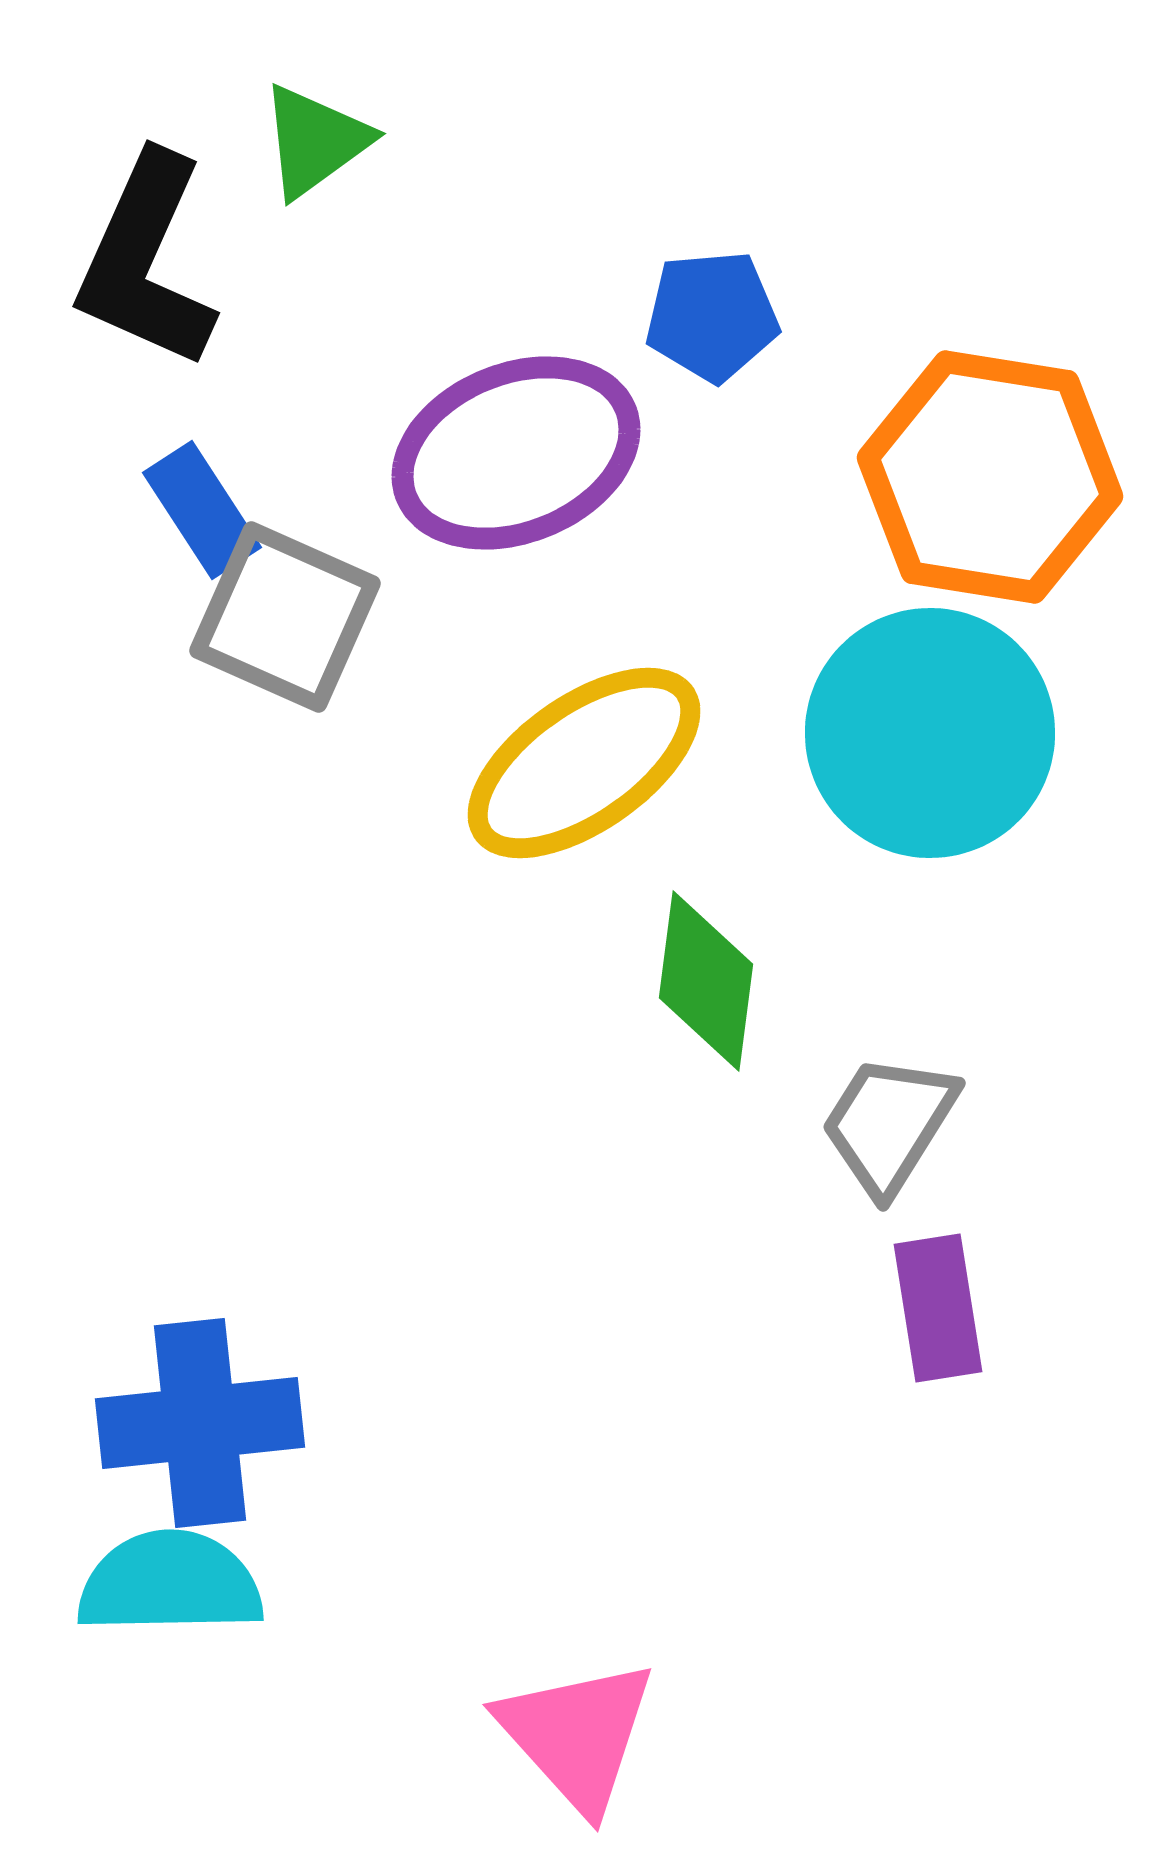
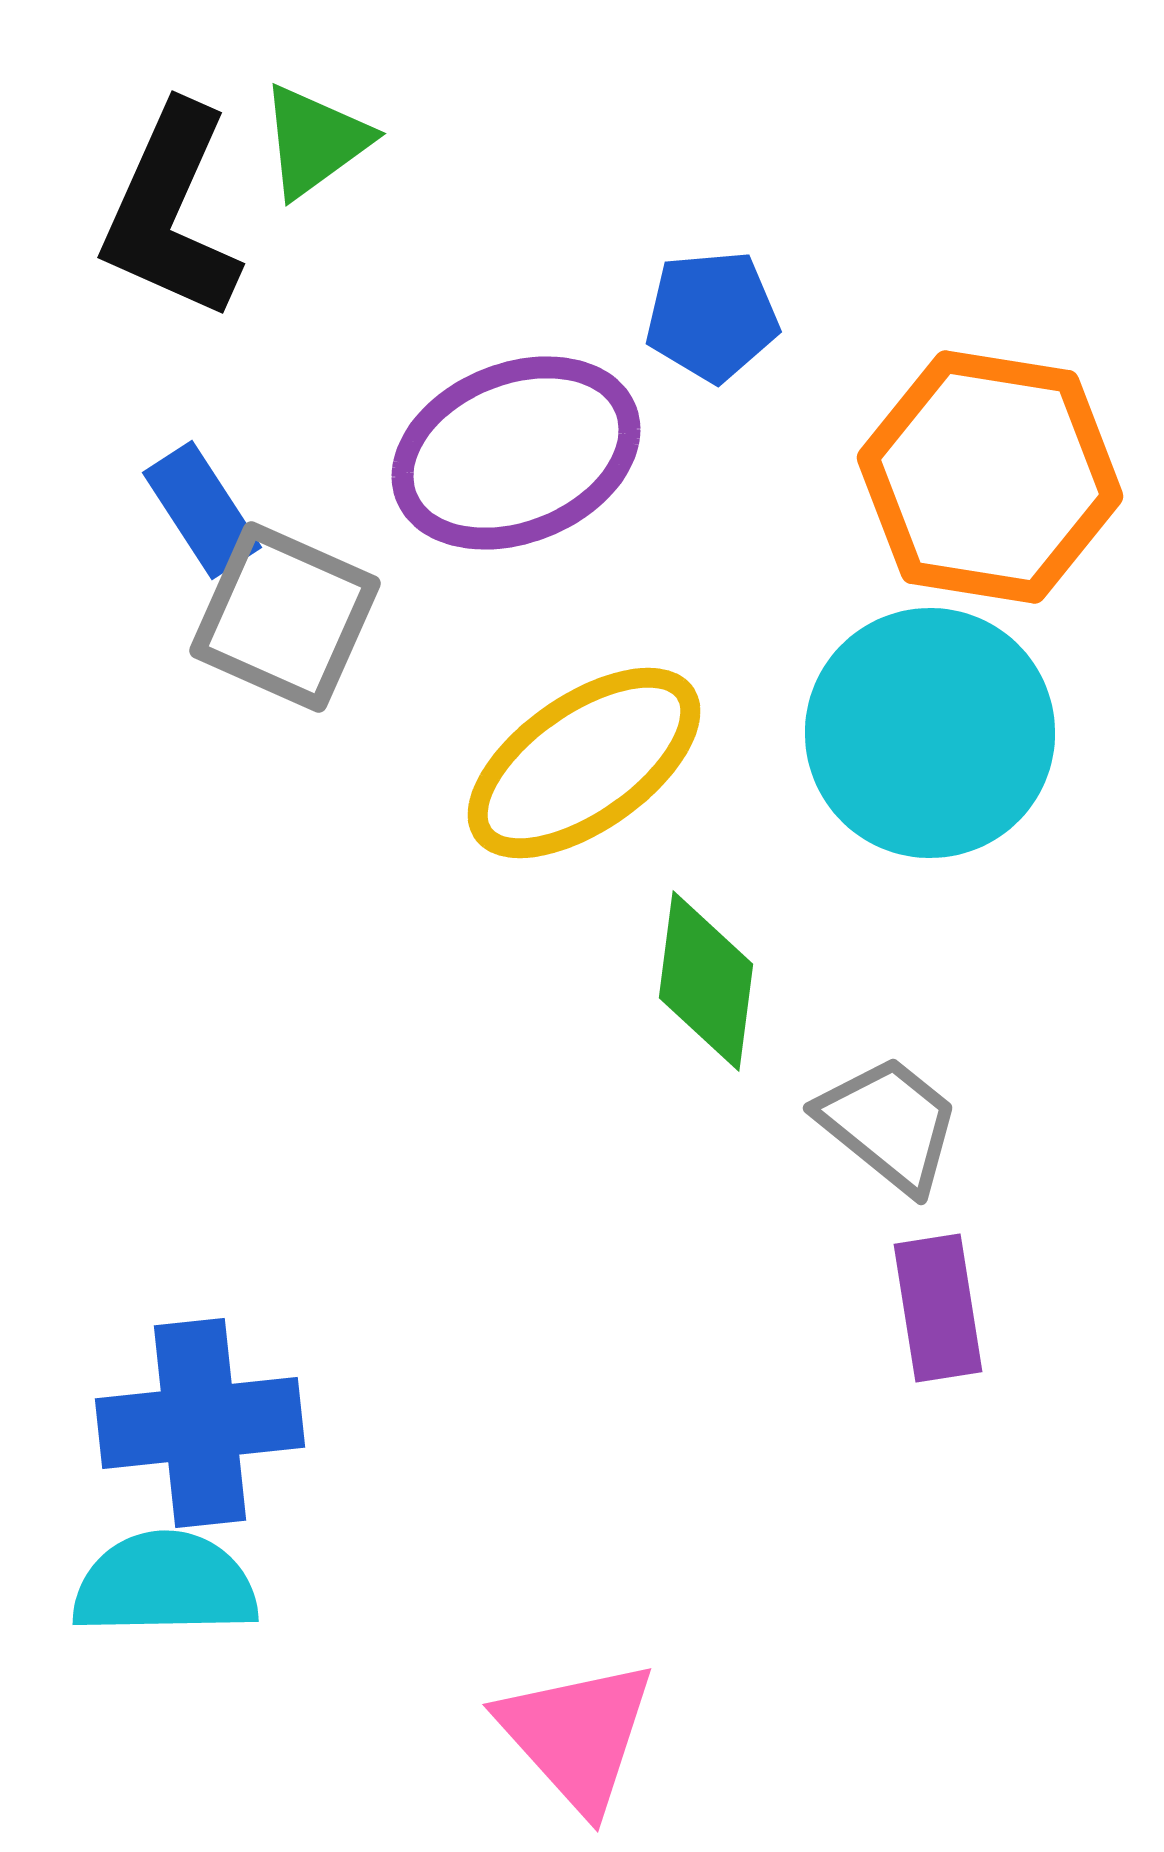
black L-shape: moved 25 px right, 49 px up
gray trapezoid: rotated 97 degrees clockwise
cyan semicircle: moved 5 px left, 1 px down
